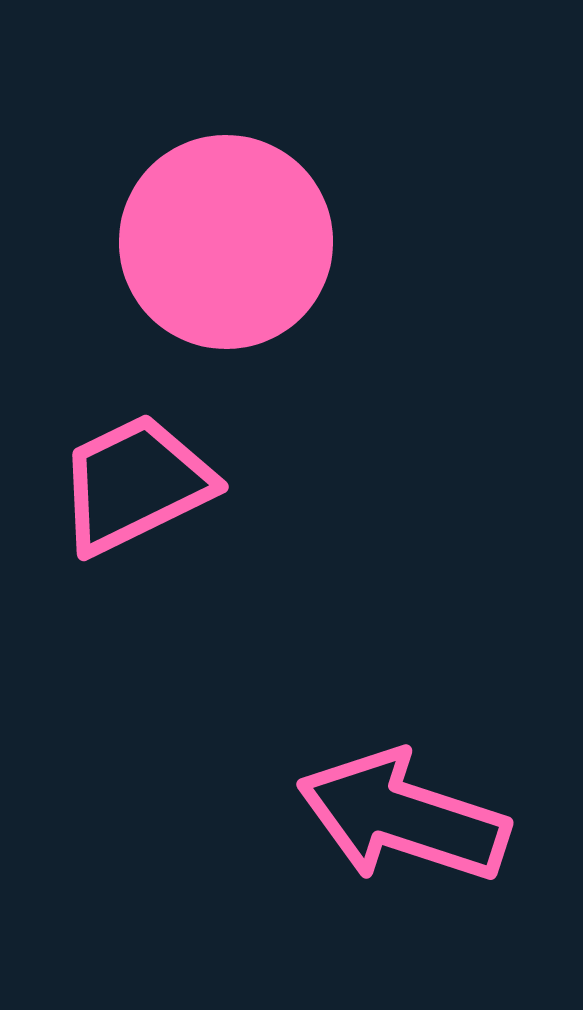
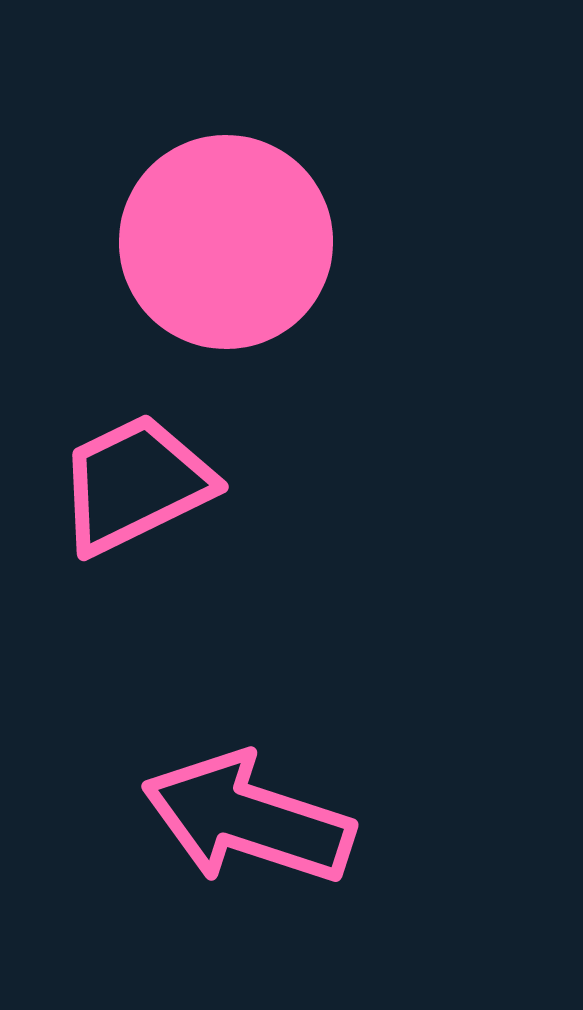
pink arrow: moved 155 px left, 2 px down
